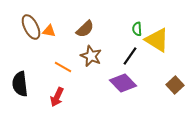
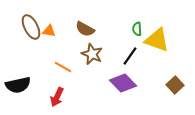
brown semicircle: rotated 72 degrees clockwise
yellow triangle: rotated 12 degrees counterclockwise
brown star: moved 1 px right, 2 px up
black semicircle: moved 2 px left, 1 px down; rotated 95 degrees counterclockwise
